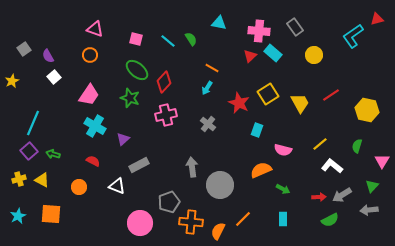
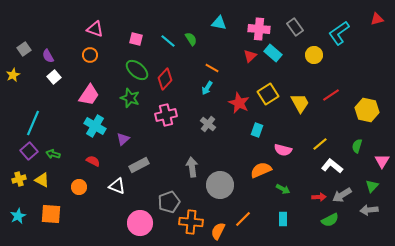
pink cross at (259, 31): moved 2 px up
cyan L-shape at (353, 36): moved 14 px left, 3 px up
yellow star at (12, 81): moved 1 px right, 6 px up
red diamond at (164, 82): moved 1 px right, 3 px up
